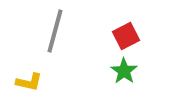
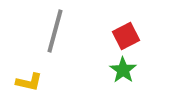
green star: moved 1 px left, 1 px up
